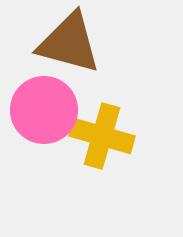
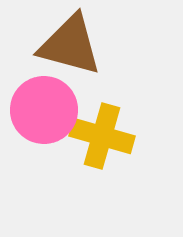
brown triangle: moved 1 px right, 2 px down
